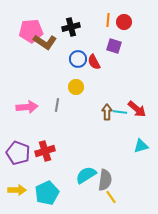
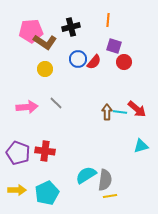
red circle: moved 40 px down
red semicircle: rotated 112 degrees counterclockwise
yellow circle: moved 31 px left, 18 px up
gray line: moved 1 px left, 2 px up; rotated 56 degrees counterclockwise
red cross: rotated 24 degrees clockwise
yellow line: moved 1 px left, 1 px up; rotated 64 degrees counterclockwise
